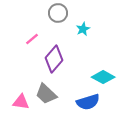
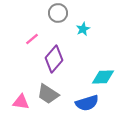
cyan diamond: rotated 30 degrees counterclockwise
gray trapezoid: moved 2 px right; rotated 10 degrees counterclockwise
blue semicircle: moved 1 px left, 1 px down
